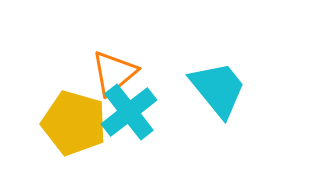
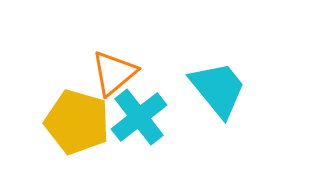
cyan cross: moved 10 px right, 5 px down
yellow pentagon: moved 3 px right, 1 px up
